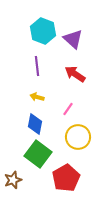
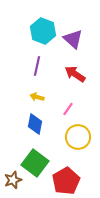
purple line: rotated 18 degrees clockwise
green square: moved 3 px left, 9 px down
red pentagon: moved 3 px down
